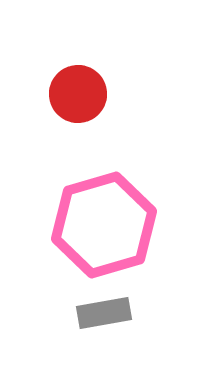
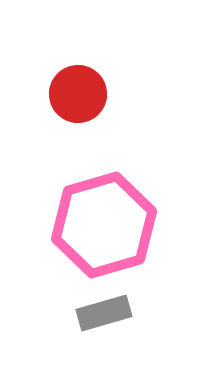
gray rectangle: rotated 6 degrees counterclockwise
